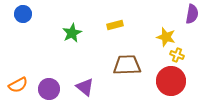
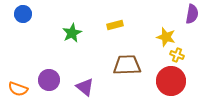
orange semicircle: moved 4 px down; rotated 48 degrees clockwise
purple circle: moved 9 px up
